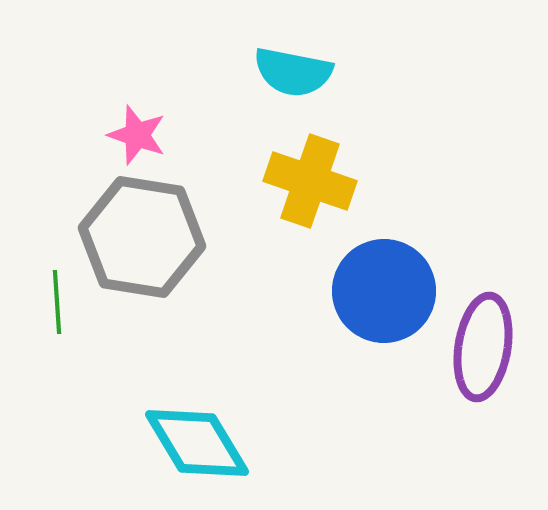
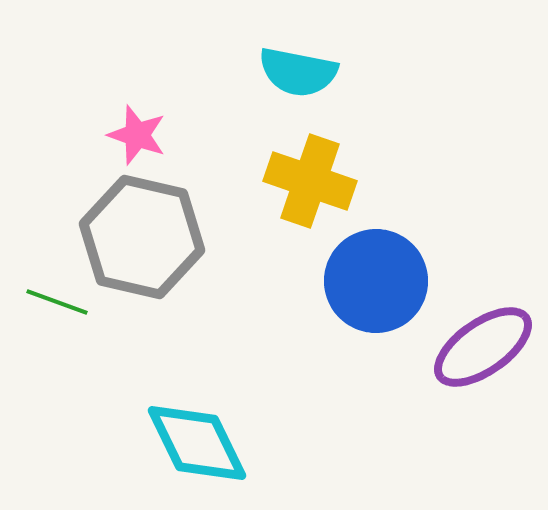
cyan semicircle: moved 5 px right
gray hexagon: rotated 4 degrees clockwise
blue circle: moved 8 px left, 10 px up
green line: rotated 66 degrees counterclockwise
purple ellipse: rotated 46 degrees clockwise
cyan diamond: rotated 5 degrees clockwise
